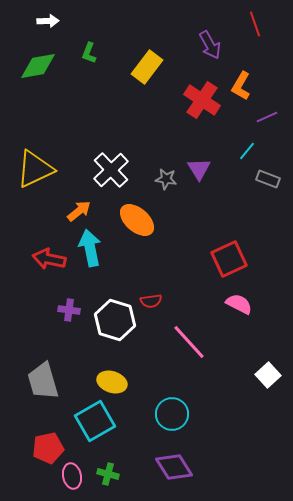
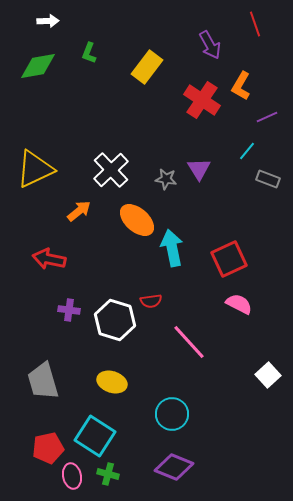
cyan arrow: moved 82 px right
cyan square: moved 15 px down; rotated 27 degrees counterclockwise
purple diamond: rotated 36 degrees counterclockwise
